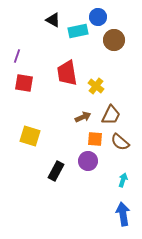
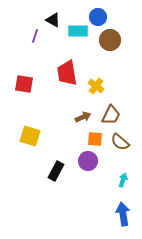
cyan rectangle: rotated 12 degrees clockwise
brown circle: moved 4 px left
purple line: moved 18 px right, 20 px up
red square: moved 1 px down
